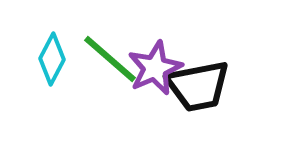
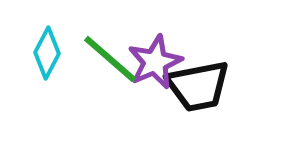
cyan diamond: moved 5 px left, 6 px up
purple star: moved 6 px up
